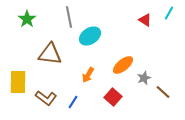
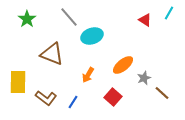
gray line: rotated 30 degrees counterclockwise
cyan ellipse: moved 2 px right; rotated 15 degrees clockwise
brown triangle: moved 2 px right; rotated 15 degrees clockwise
brown line: moved 1 px left, 1 px down
